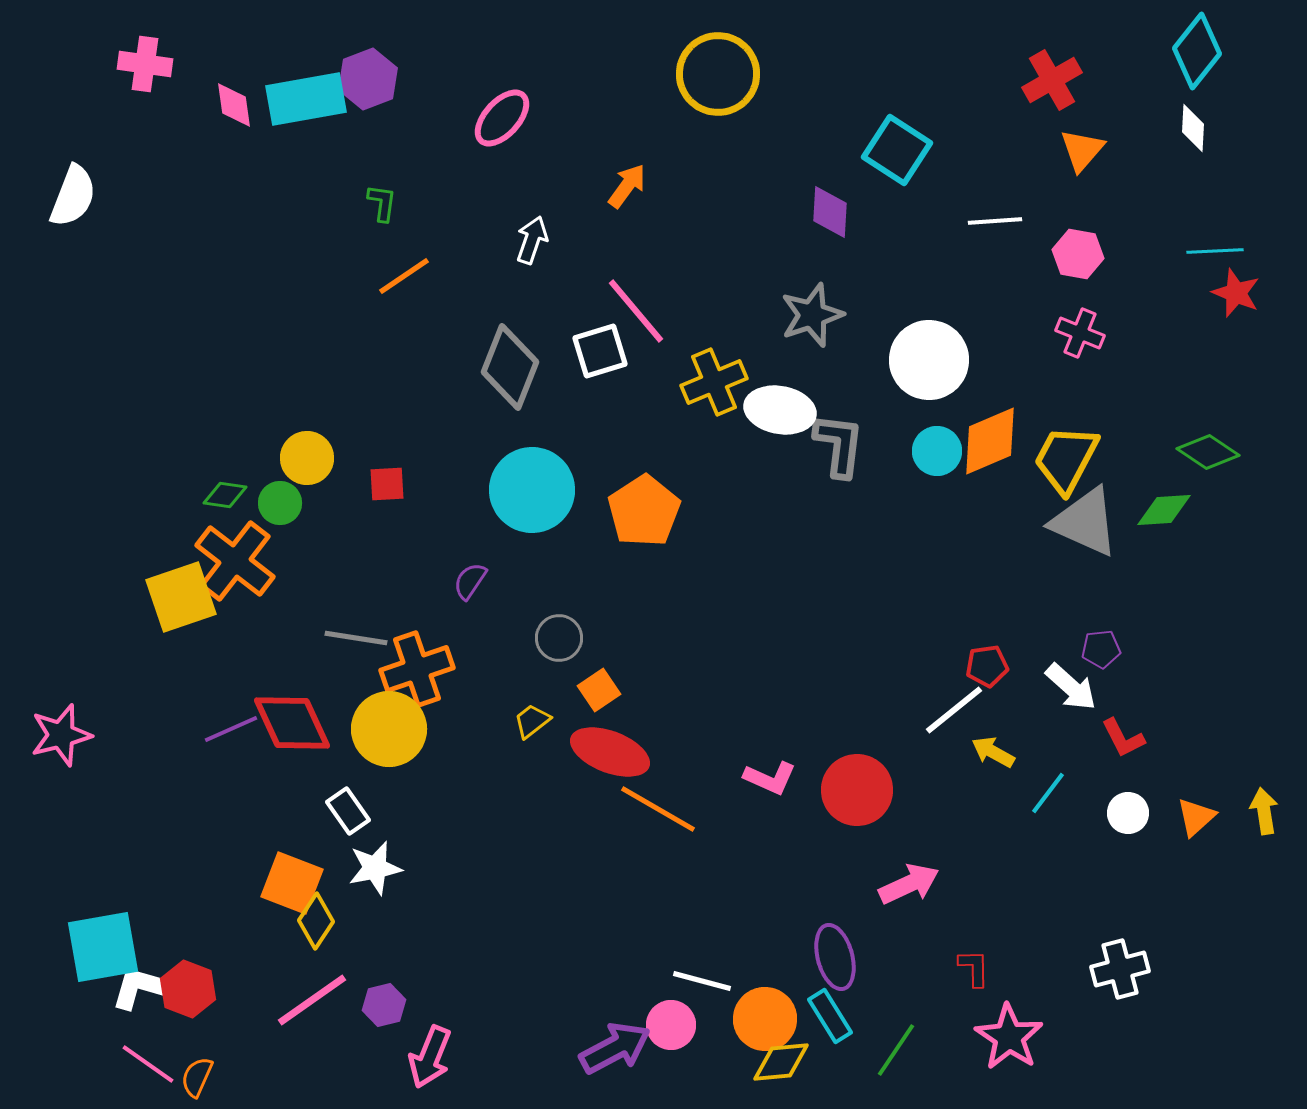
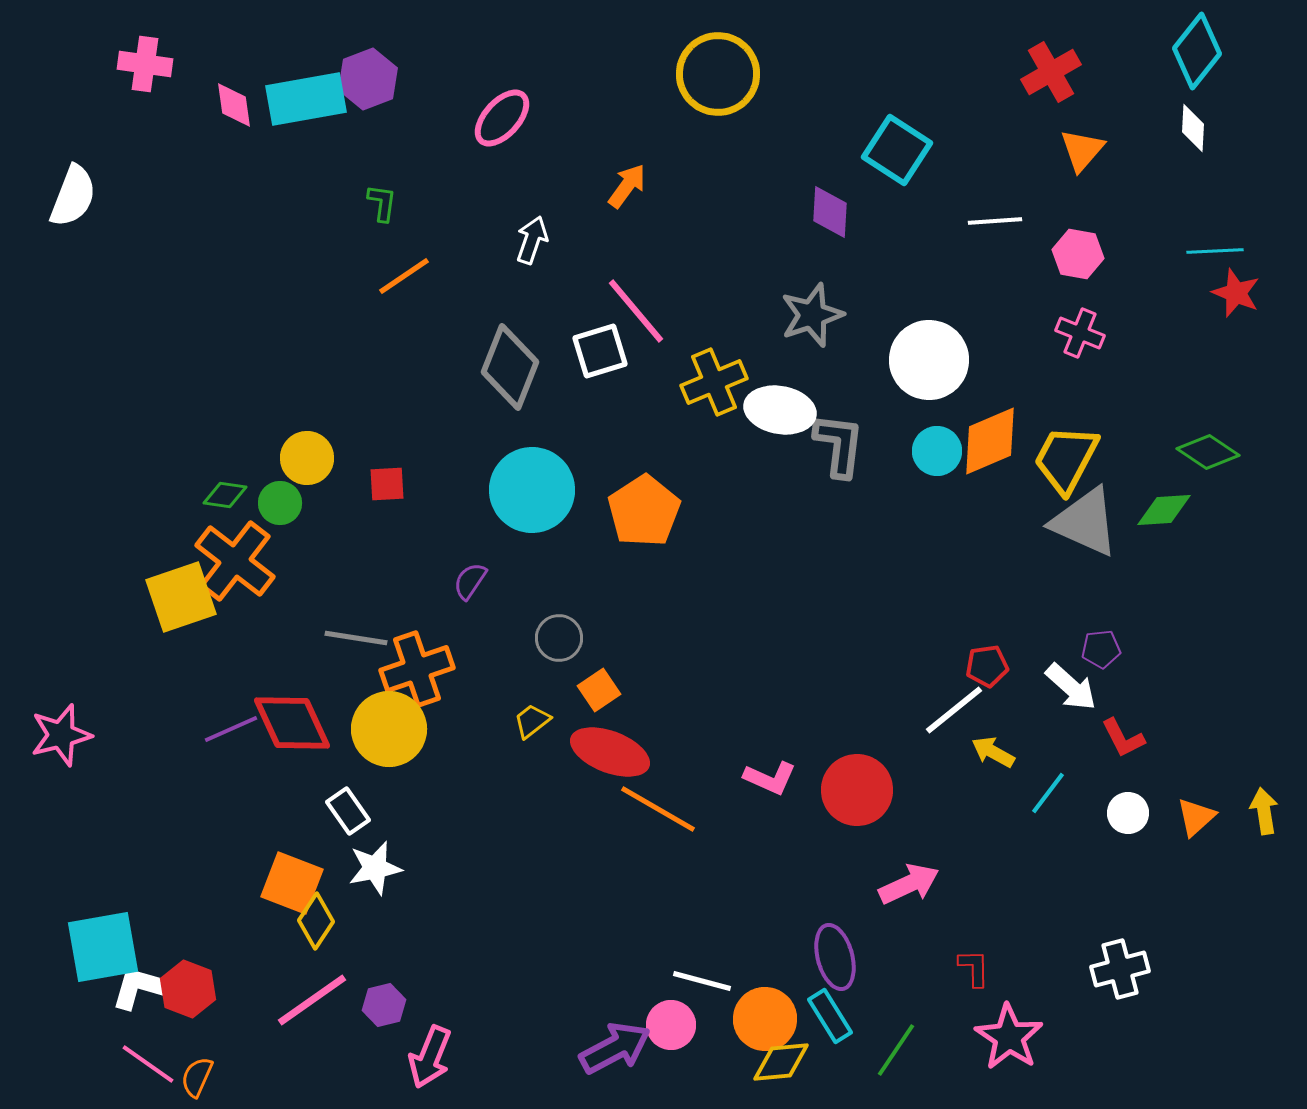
red cross at (1052, 80): moved 1 px left, 8 px up
